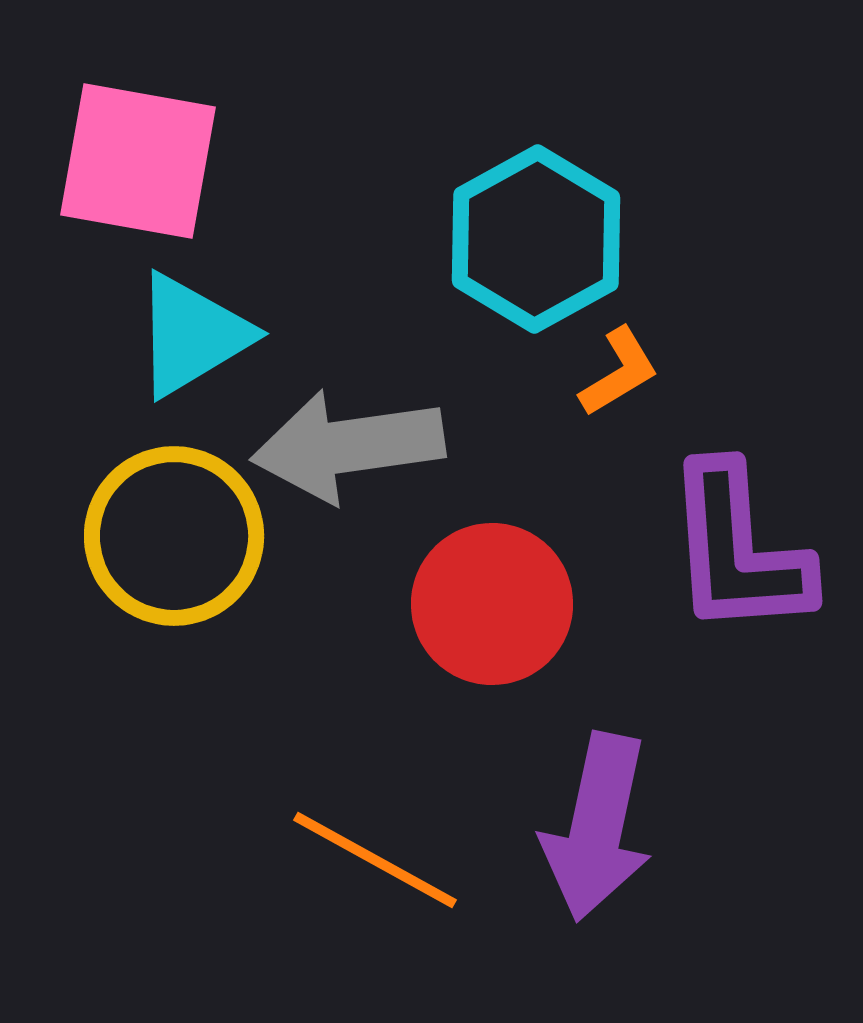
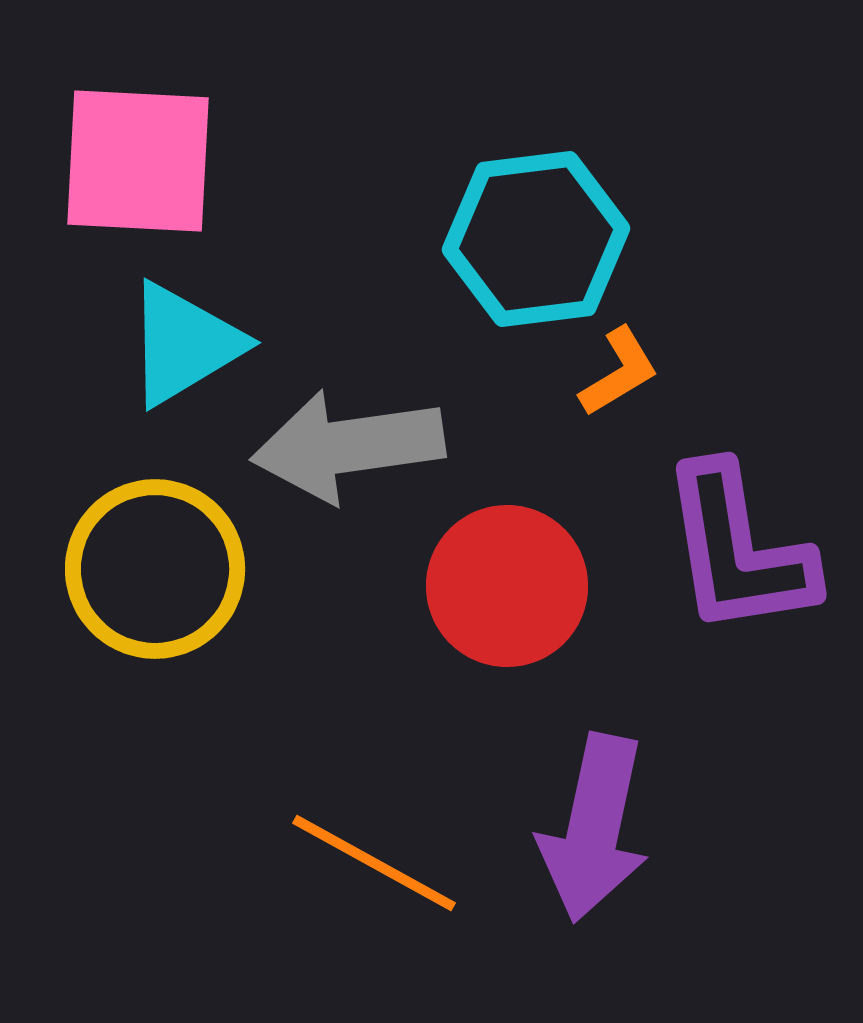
pink square: rotated 7 degrees counterclockwise
cyan hexagon: rotated 22 degrees clockwise
cyan triangle: moved 8 px left, 9 px down
yellow circle: moved 19 px left, 33 px down
purple L-shape: rotated 5 degrees counterclockwise
red circle: moved 15 px right, 18 px up
purple arrow: moved 3 px left, 1 px down
orange line: moved 1 px left, 3 px down
